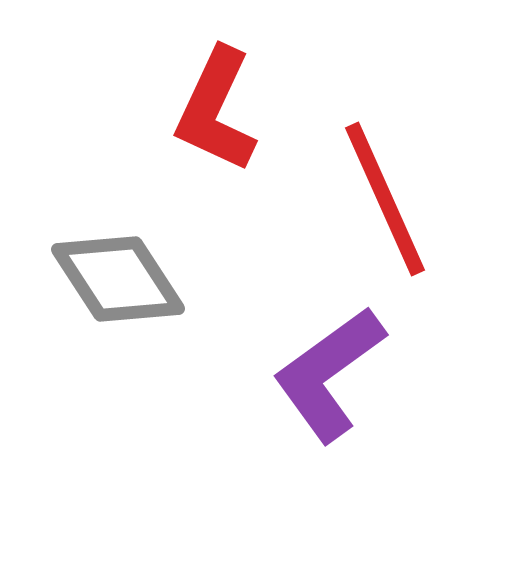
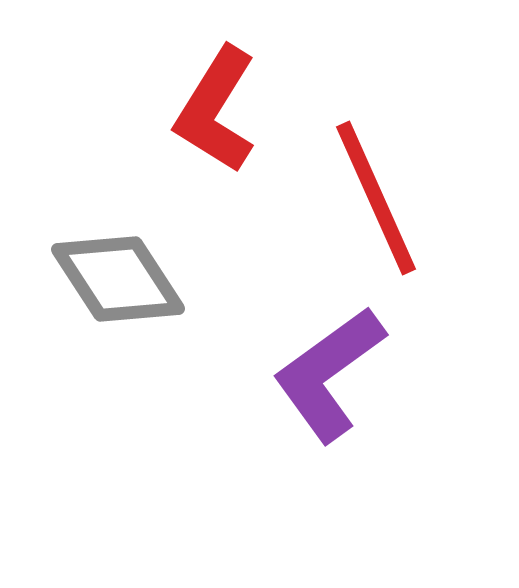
red L-shape: rotated 7 degrees clockwise
red line: moved 9 px left, 1 px up
